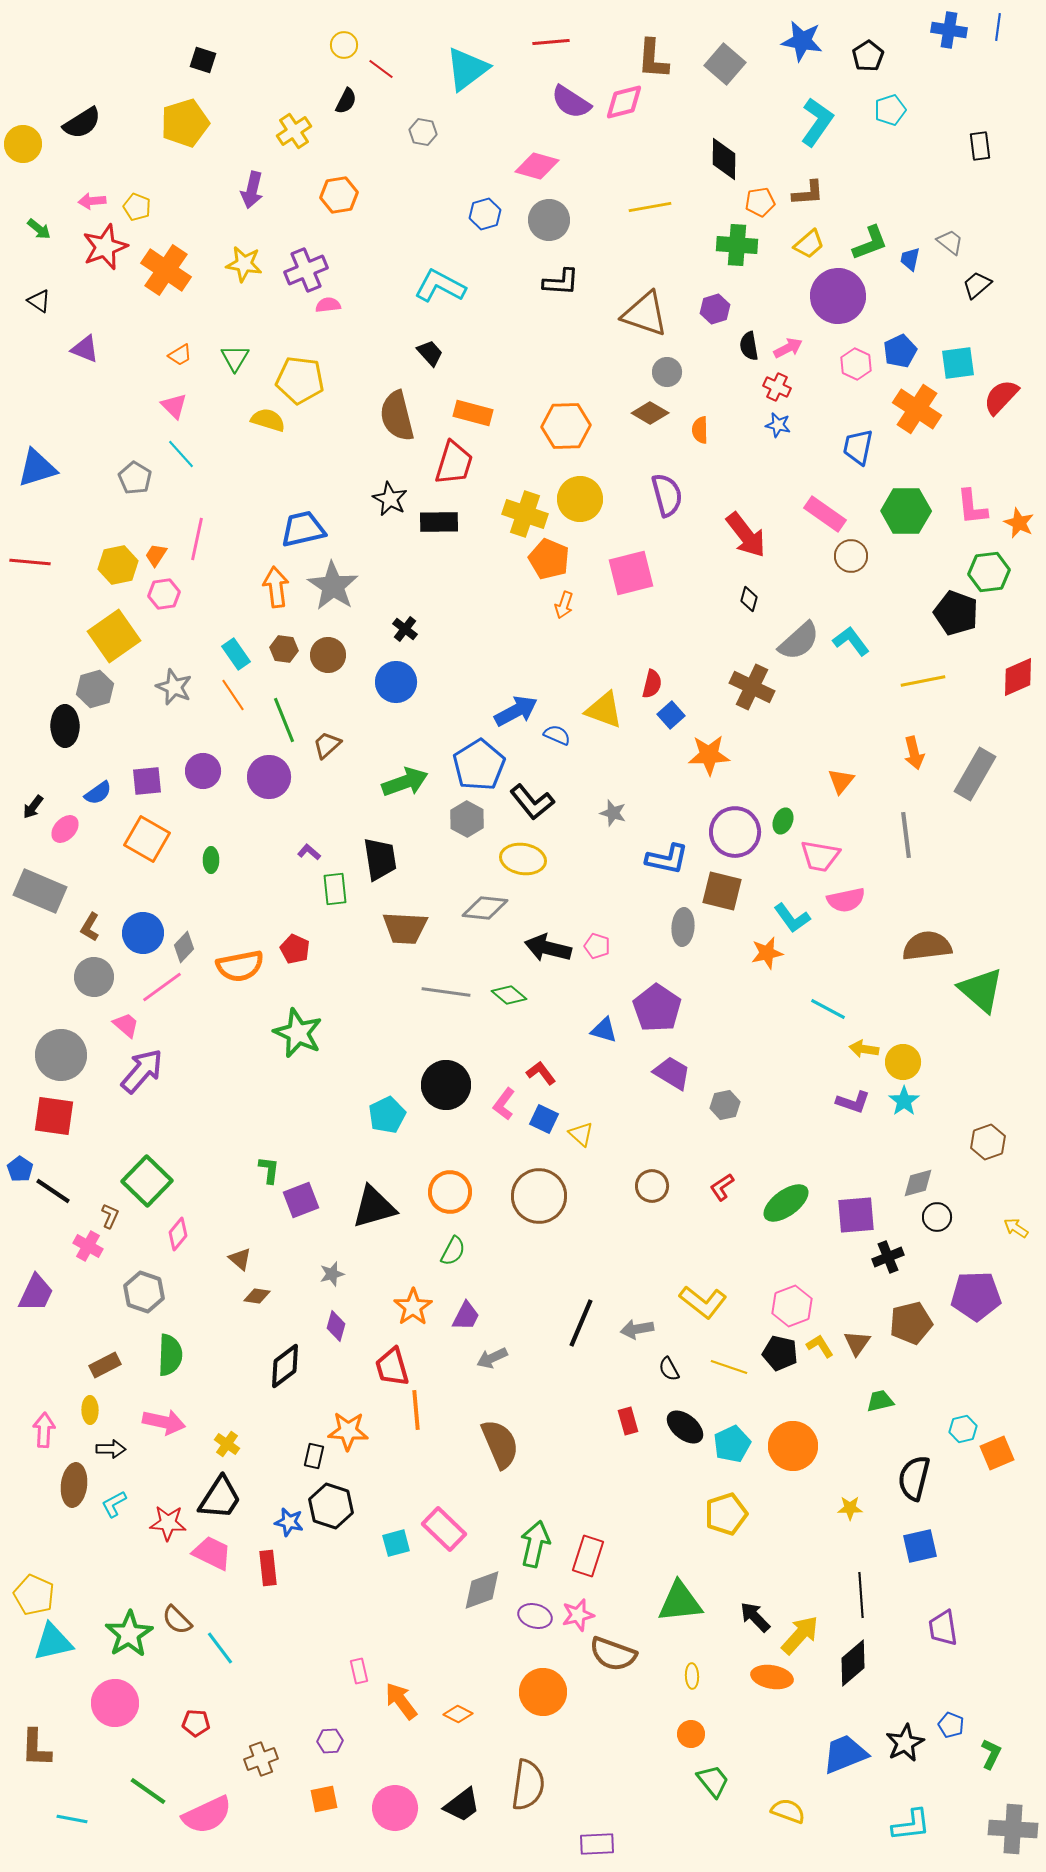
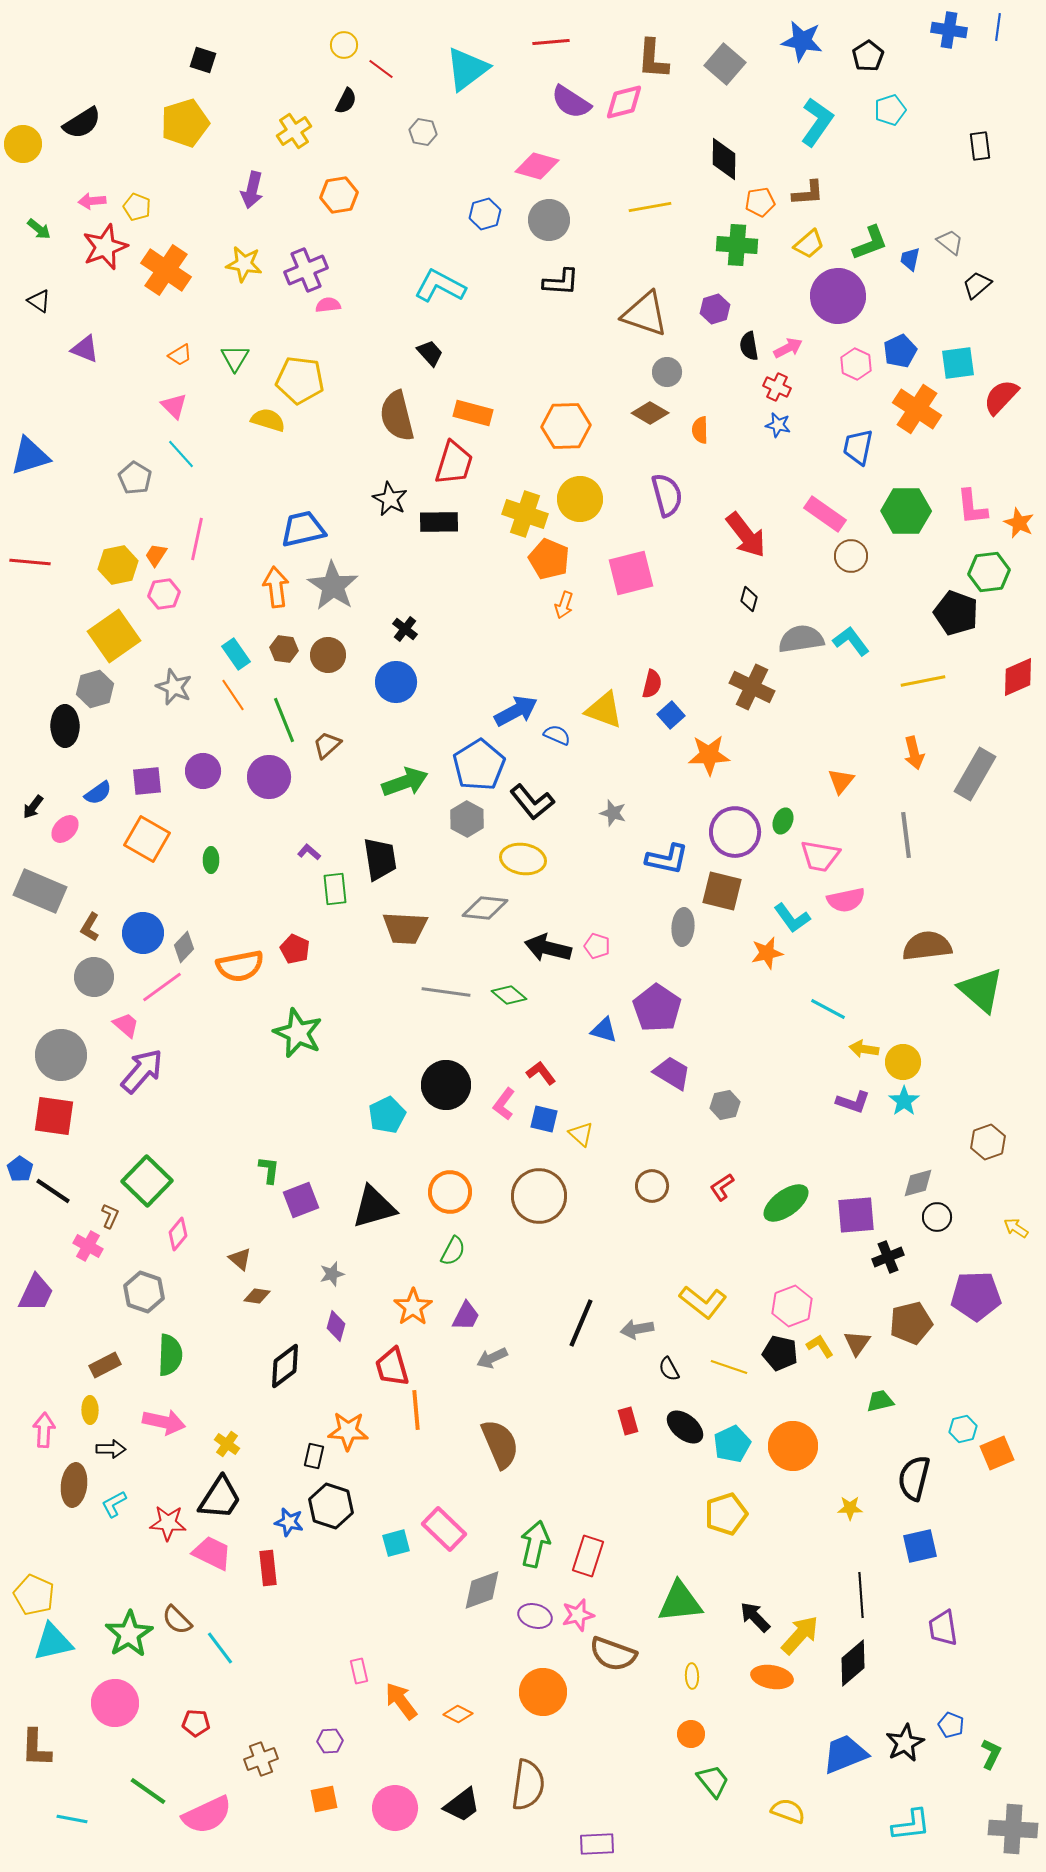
blue triangle at (37, 468): moved 7 px left, 12 px up
gray semicircle at (799, 641): moved 2 px right, 2 px up; rotated 147 degrees counterclockwise
blue square at (544, 1119): rotated 12 degrees counterclockwise
